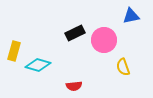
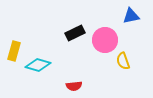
pink circle: moved 1 px right
yellow semicircle: moved 6 px up
